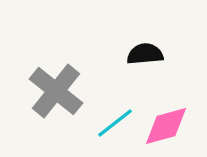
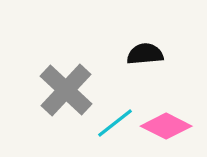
gray cross: moved 10 px right, 1 px up; rotated 4 degrees clockwise
pink diamond: rotated 42 degrees clockwise
